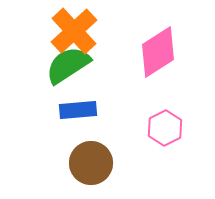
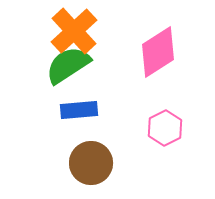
blue rectangle: moved 1 px right
